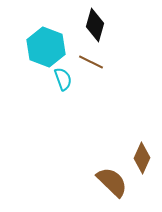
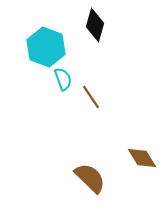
brown line: moved 35 px down; rotated 30 degrees clockwise
brown diamond: rotated 56 degrees counterclockwise
brown semicircle: moved 22 px left, 4 px up
